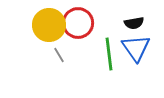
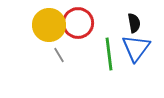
black semicircle: rotated 90 degrees counterclockwise
blue triangle: rotated 12 degrees clockwise
